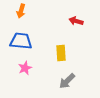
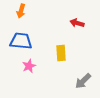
red arrow: moved 1 px right, 2 px down
pink star: moved 4 px right, 2 px up
gray arrow: moved 16 px right
